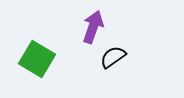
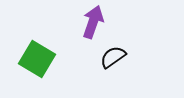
purple arrow: moved 5 px up
